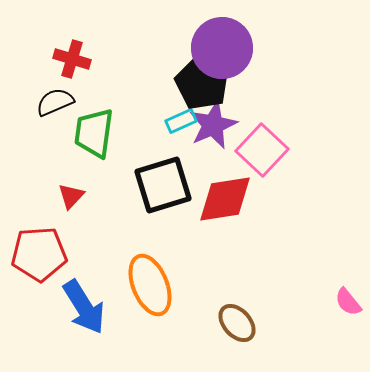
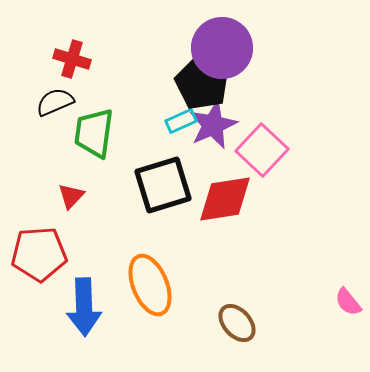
blue arrow: rotated 30 degrees clockwise
